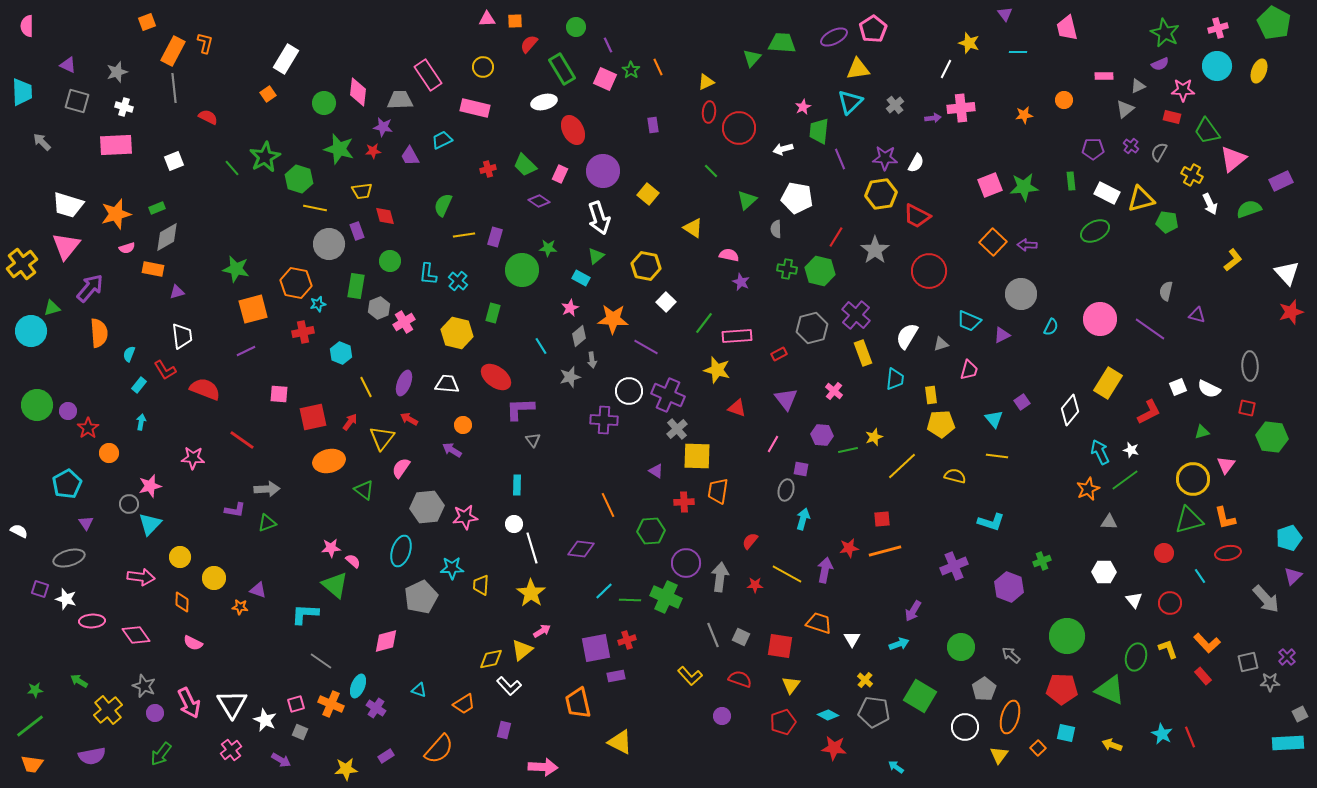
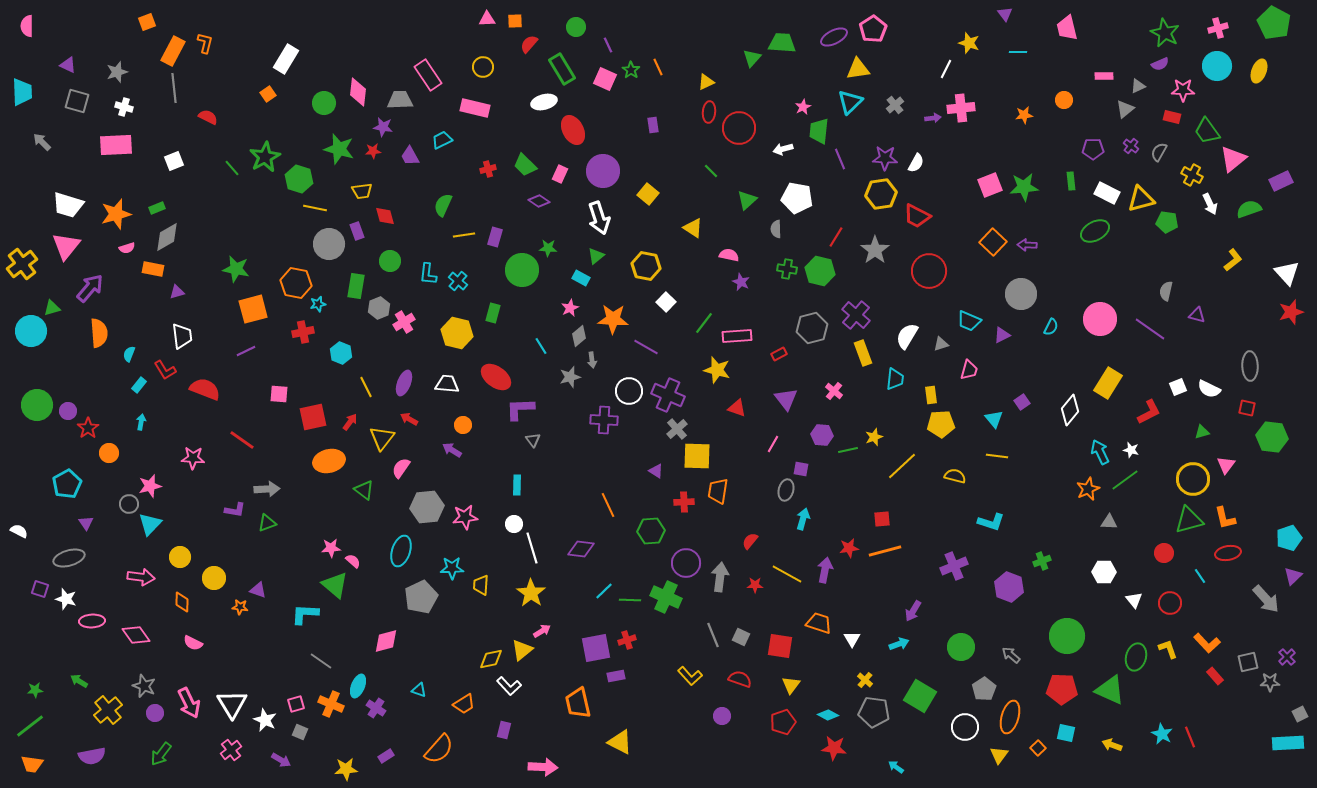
red rectangle at (1203, 676): moved 12 px right
